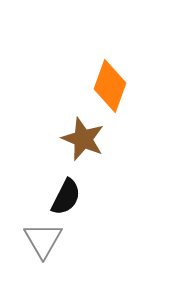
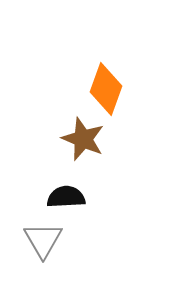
orange diamond: moved 4 px left, 3 px down
black semicircle: rotated 120 degrees counterclockwise
